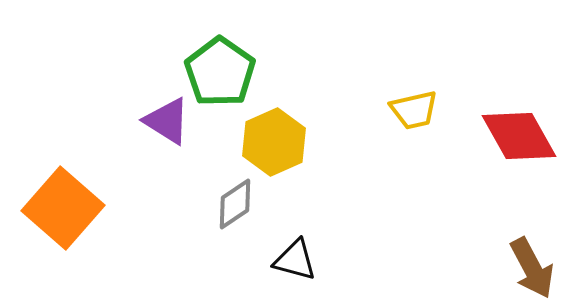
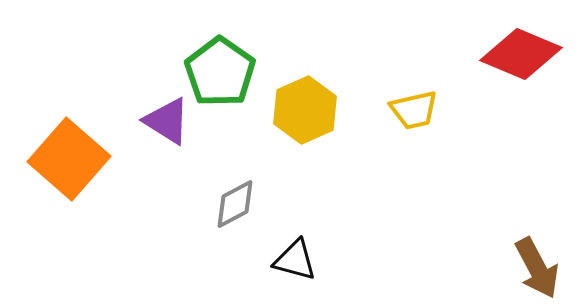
red diamond: moved 2 px right, 82 px up; rotated 38 degrees counterclockwise
yellow hexagon: moved 31 px right, 32 px up
gray diamond: rotated 6 degrees clockwise
orange square: moved 6 px right, 49 px up
brown arrow: moved 5 px right
